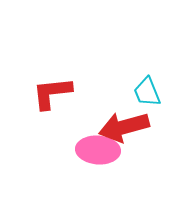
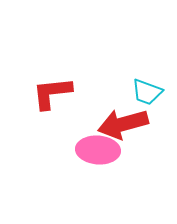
cyan trapezoid: rotated 48 degrees counterclockwise
red arrow: moved 1 px left, 3 px up
